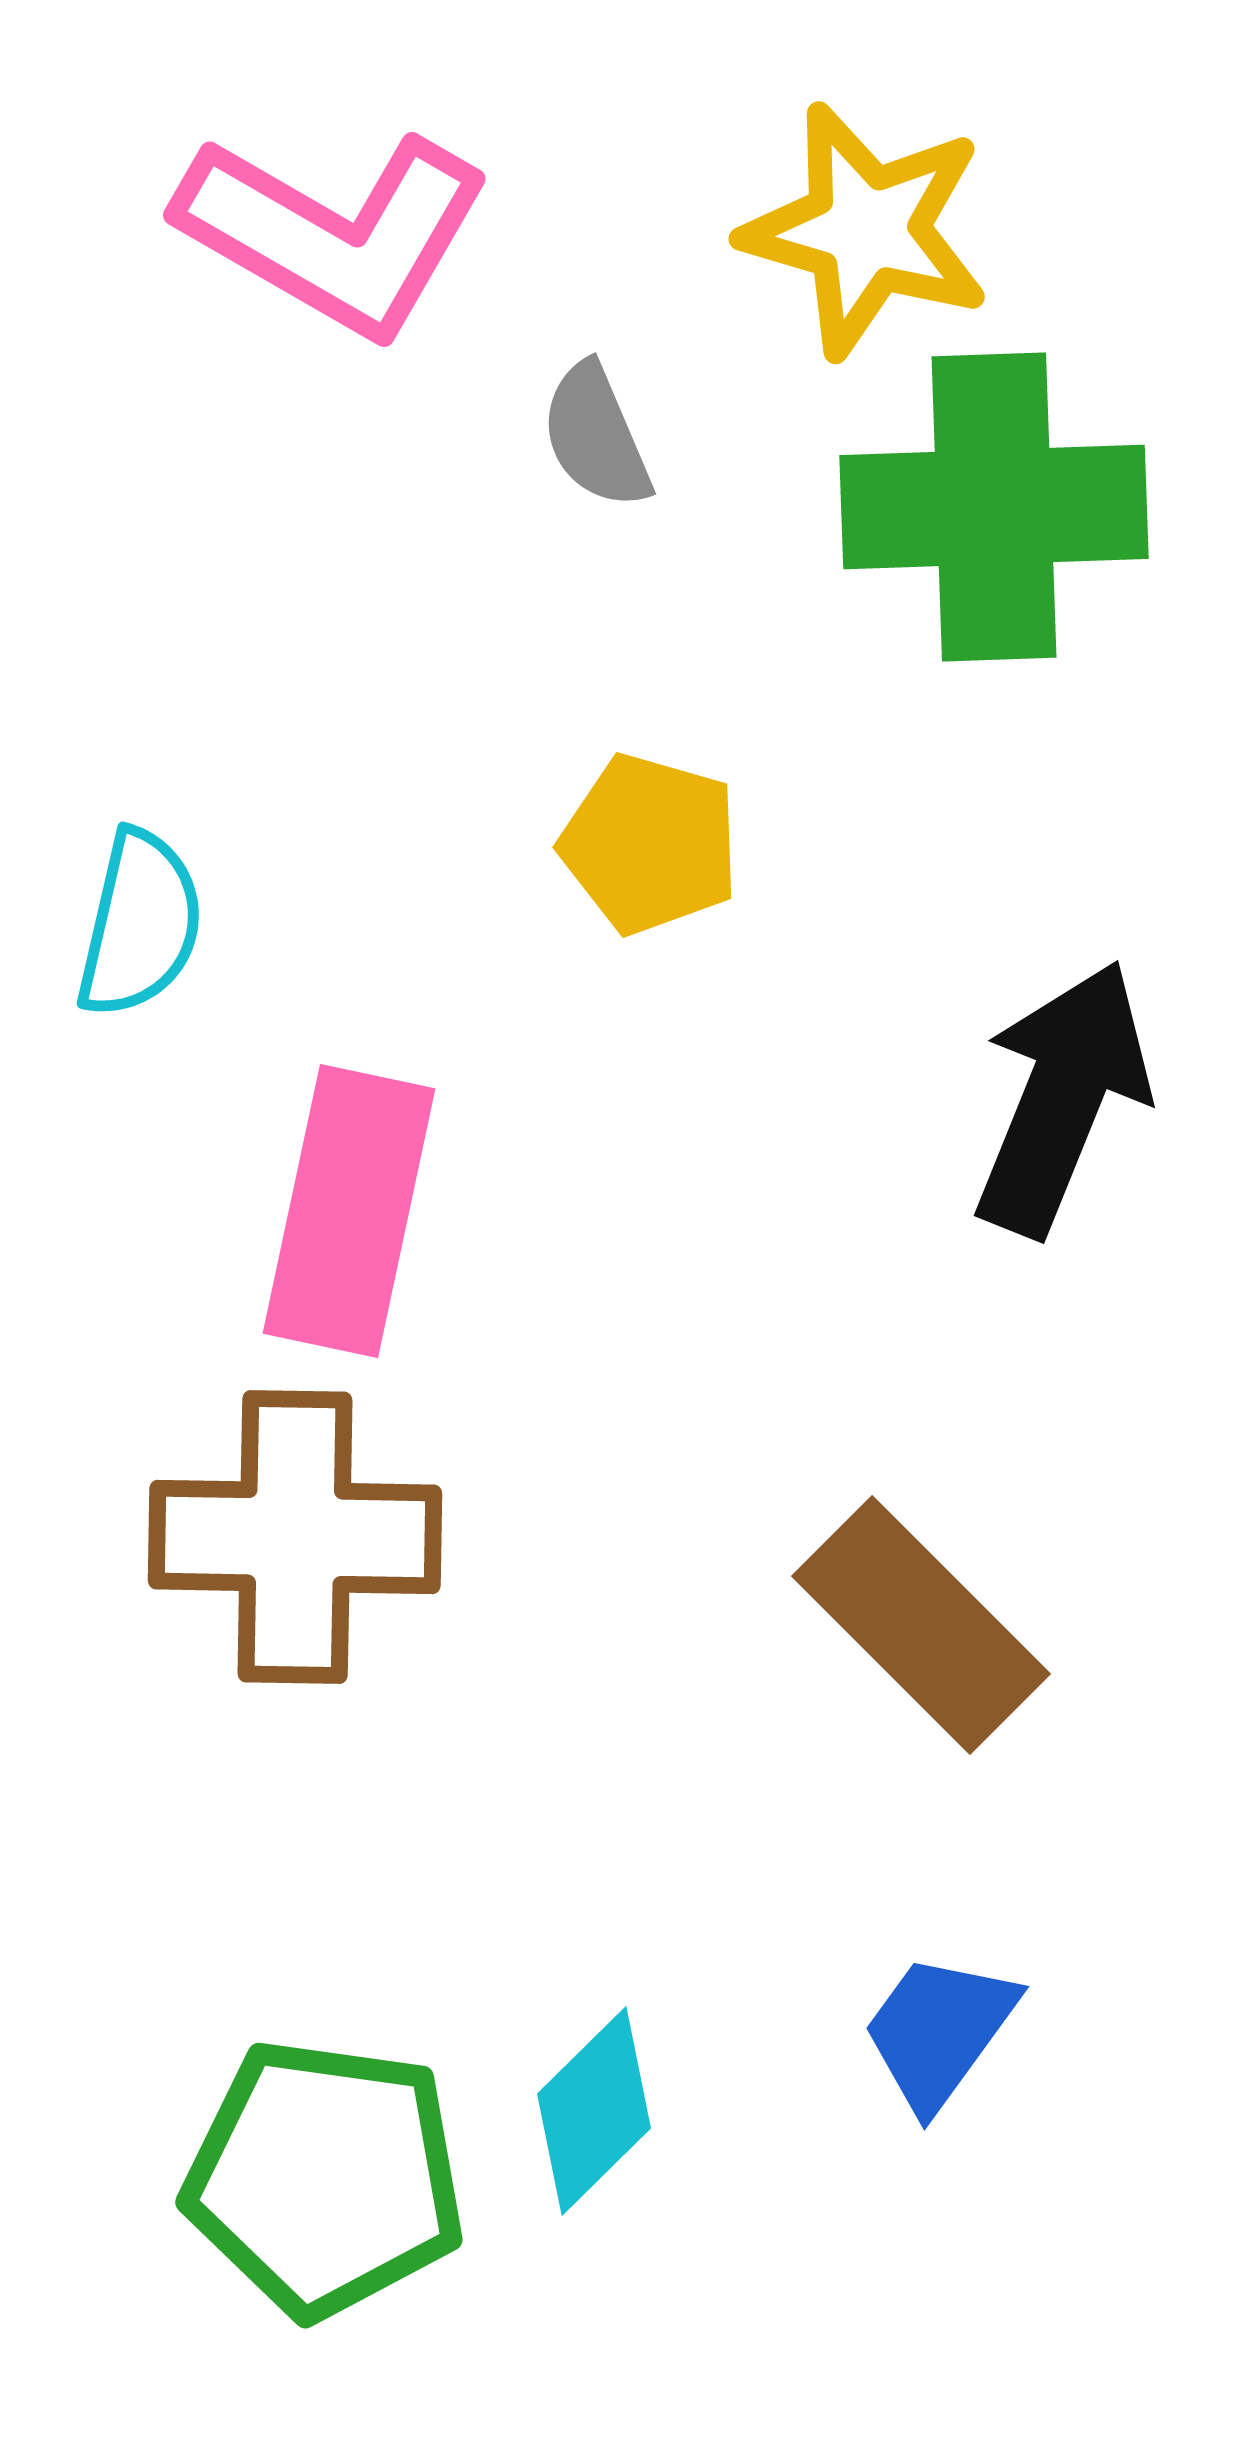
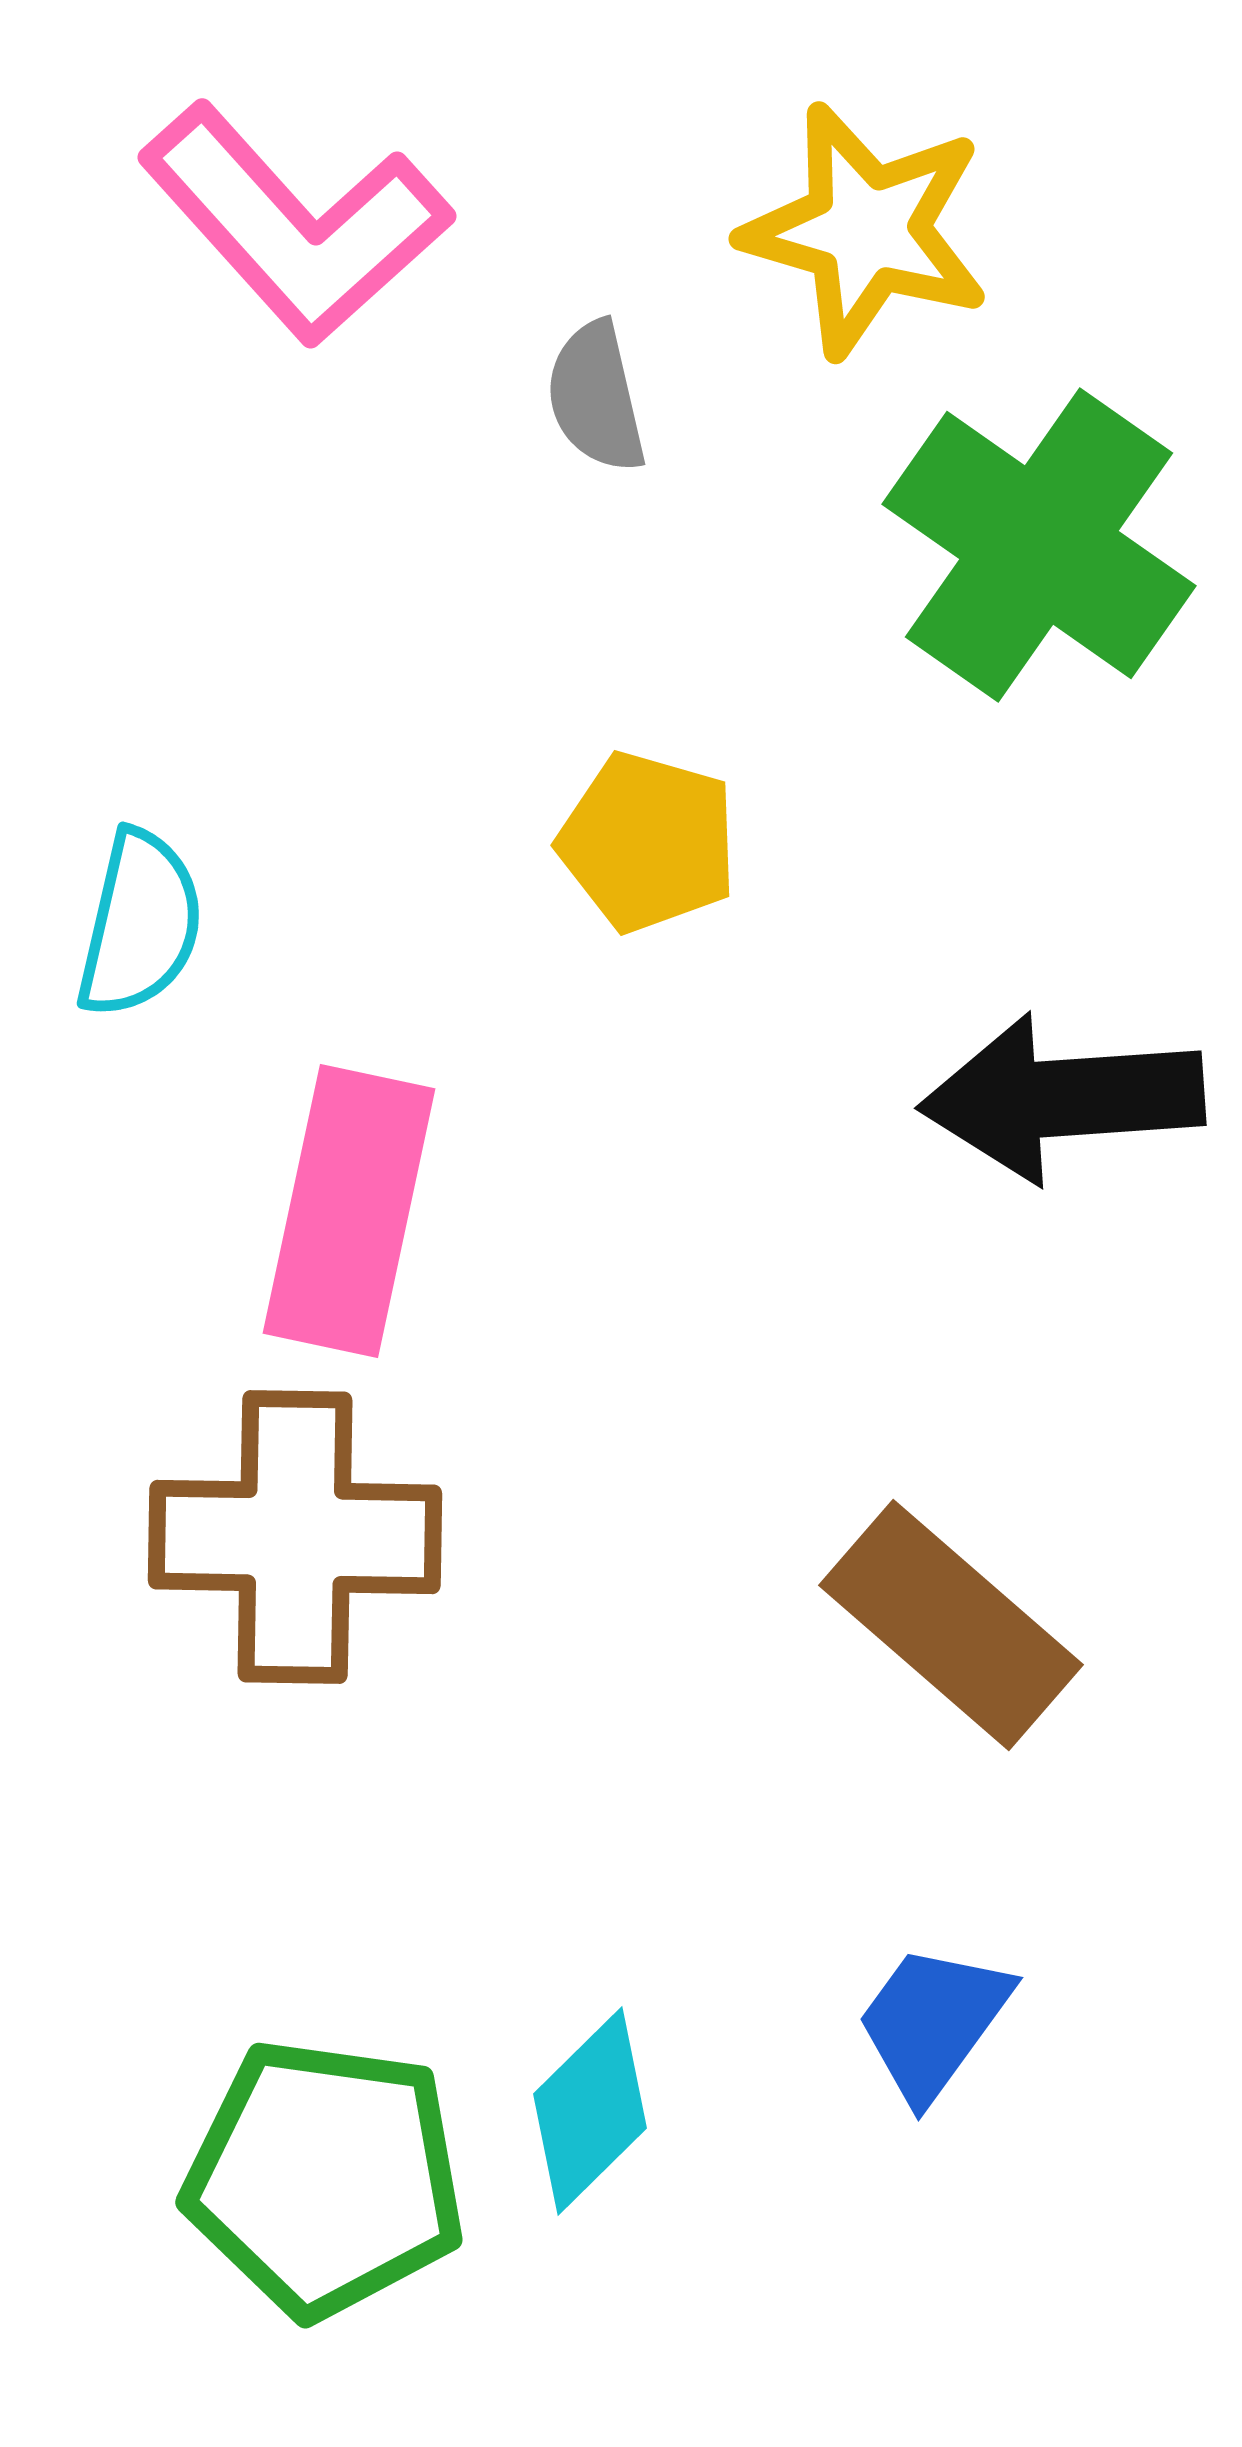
pink L-shape: moved 39 px left, 9 px up; rotated 18 degrees clockwise
gray semicircle: moved 39 px up; rotated 10 degrees clockwise
green cross: moved 45 px right, 38 px down; rotated 37 degrees clockwise
yellow pentagon: moved 2 px left, 2 px up
black arrow: rotated 116 degrees counterclockwise
brown rectangle: moved 30 px right; rotated 4 degrees counterclockwise
blue trapezoid: moved 6 px left, 9 px up
cyan diamond: moved 4 px left
